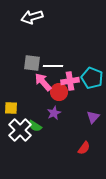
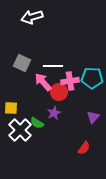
gray square: moved 10 px left; rotated 18 degrees clockwise
cyan pentagon: rotated 20 degrees counterclockwise
green semicircle: moved 2 px right, 3 px up
